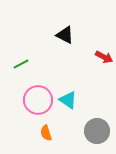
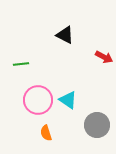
green line: rotated 21 degrees clockwise
gray circle: moved 6 px up
